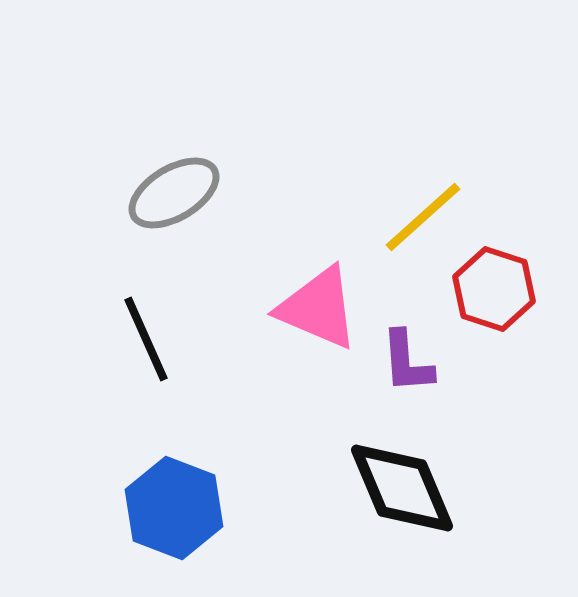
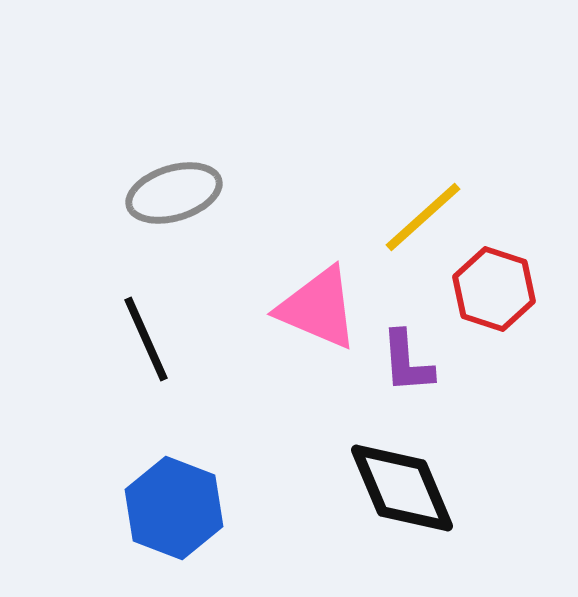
gray ellipse: rotated 14 degrees clockwise
